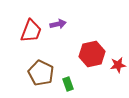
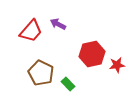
purple arrow: rotated 140 degrees counterclockwise
red trapezoid: rotated 20 degrees clockwise
red star: moved 1 px left
green rectangle: rotated 24 degrees counterclockwise
